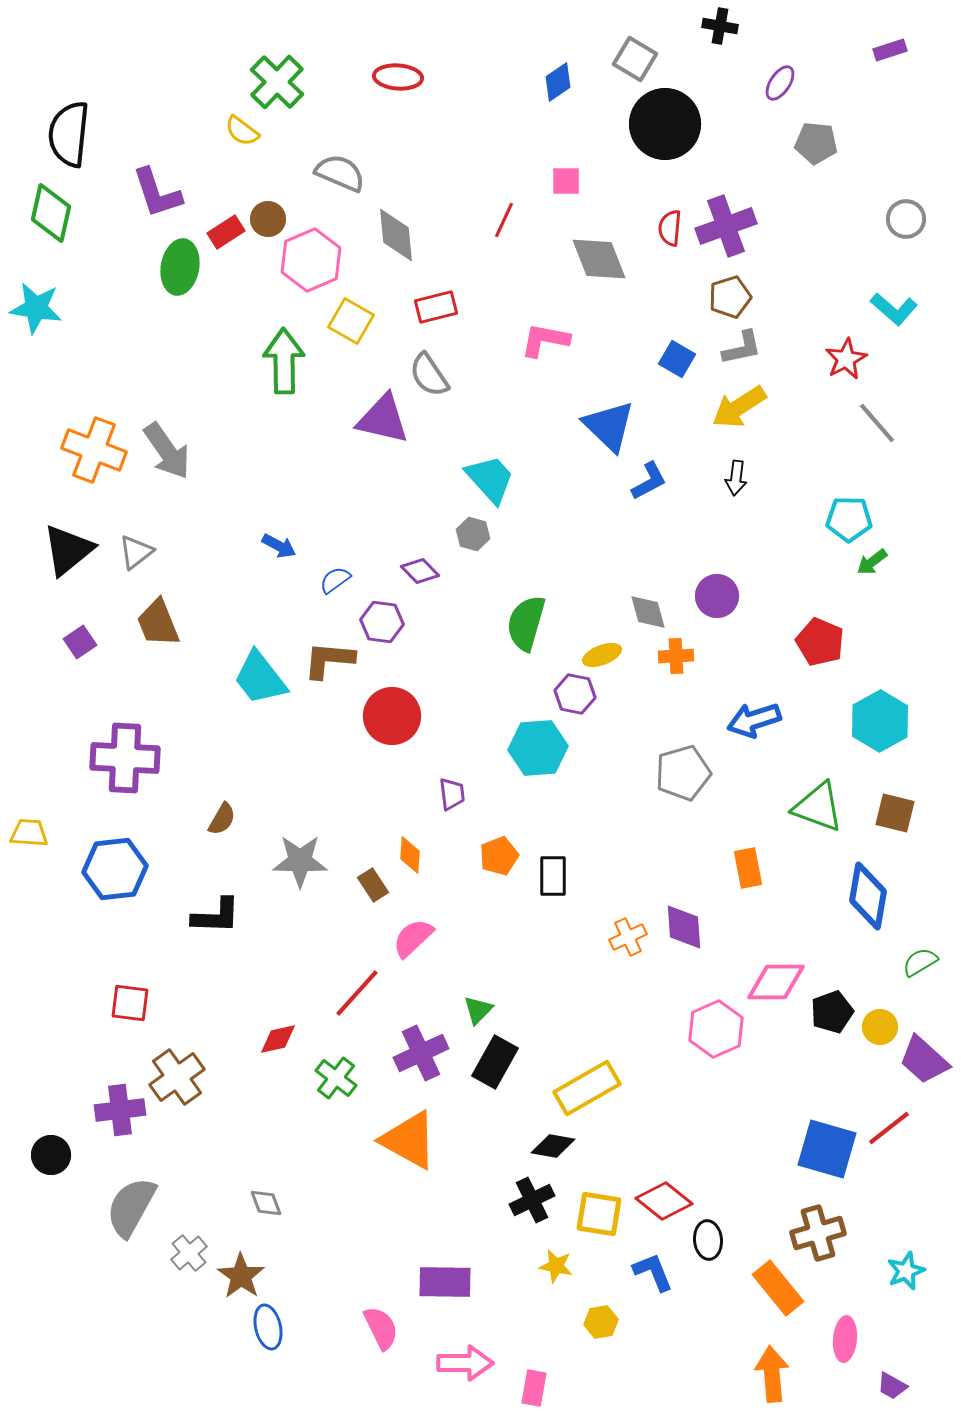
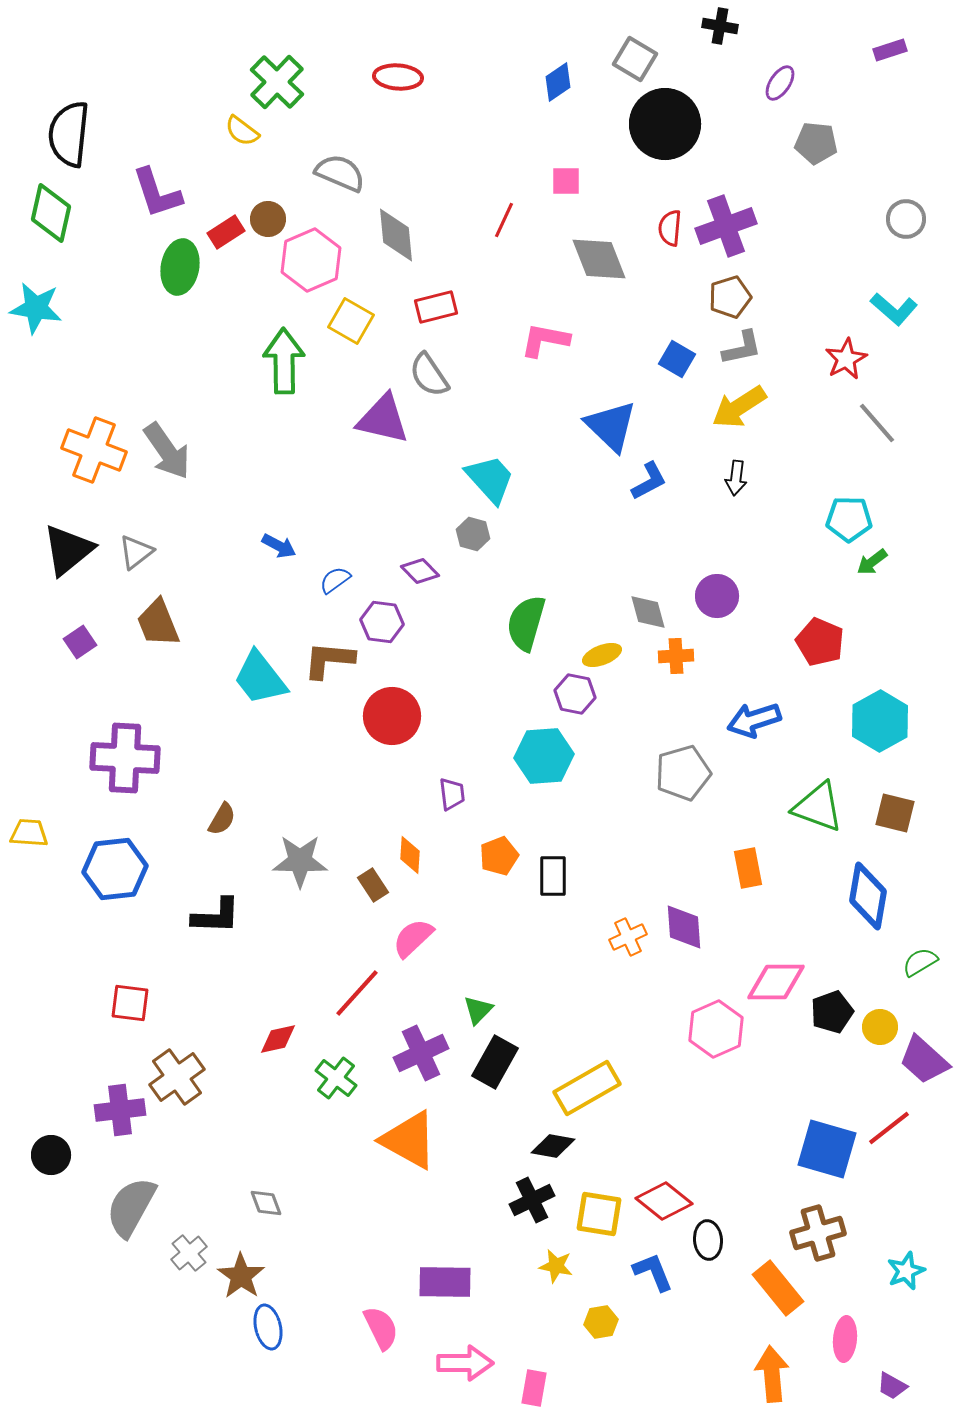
blue triangle at (609, 426): moved 2 px right
cyan hexagon at (538, 748): moved 6 px right, 8 px down
